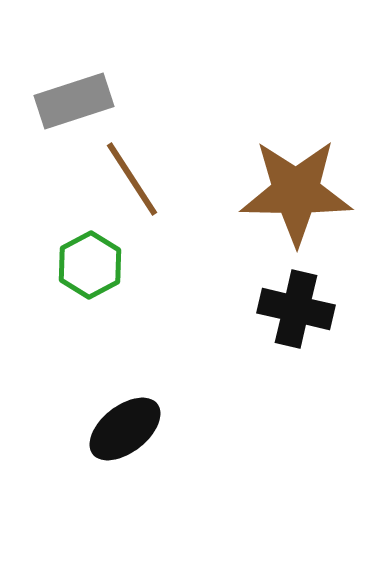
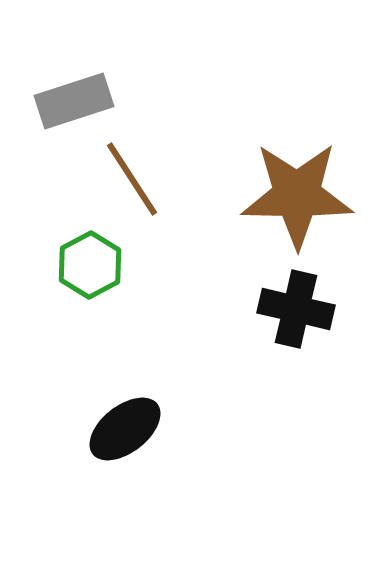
brown star: moved 1 px right, 3 px down
